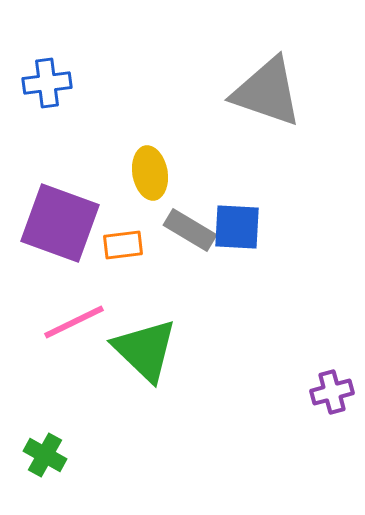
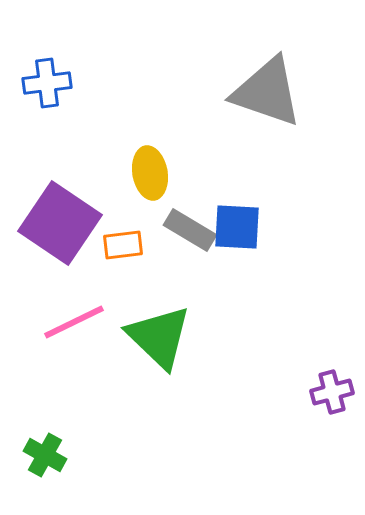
purple square: rotated 14 degrees clockwise
green triangle: moved 14 px right, 13 px up
